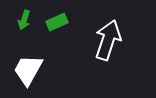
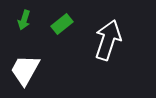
green rectangle: moved 5 px right, 2 px down; rotated 15 degrees counterclockwise
white trapezoid: moved 3 px left
